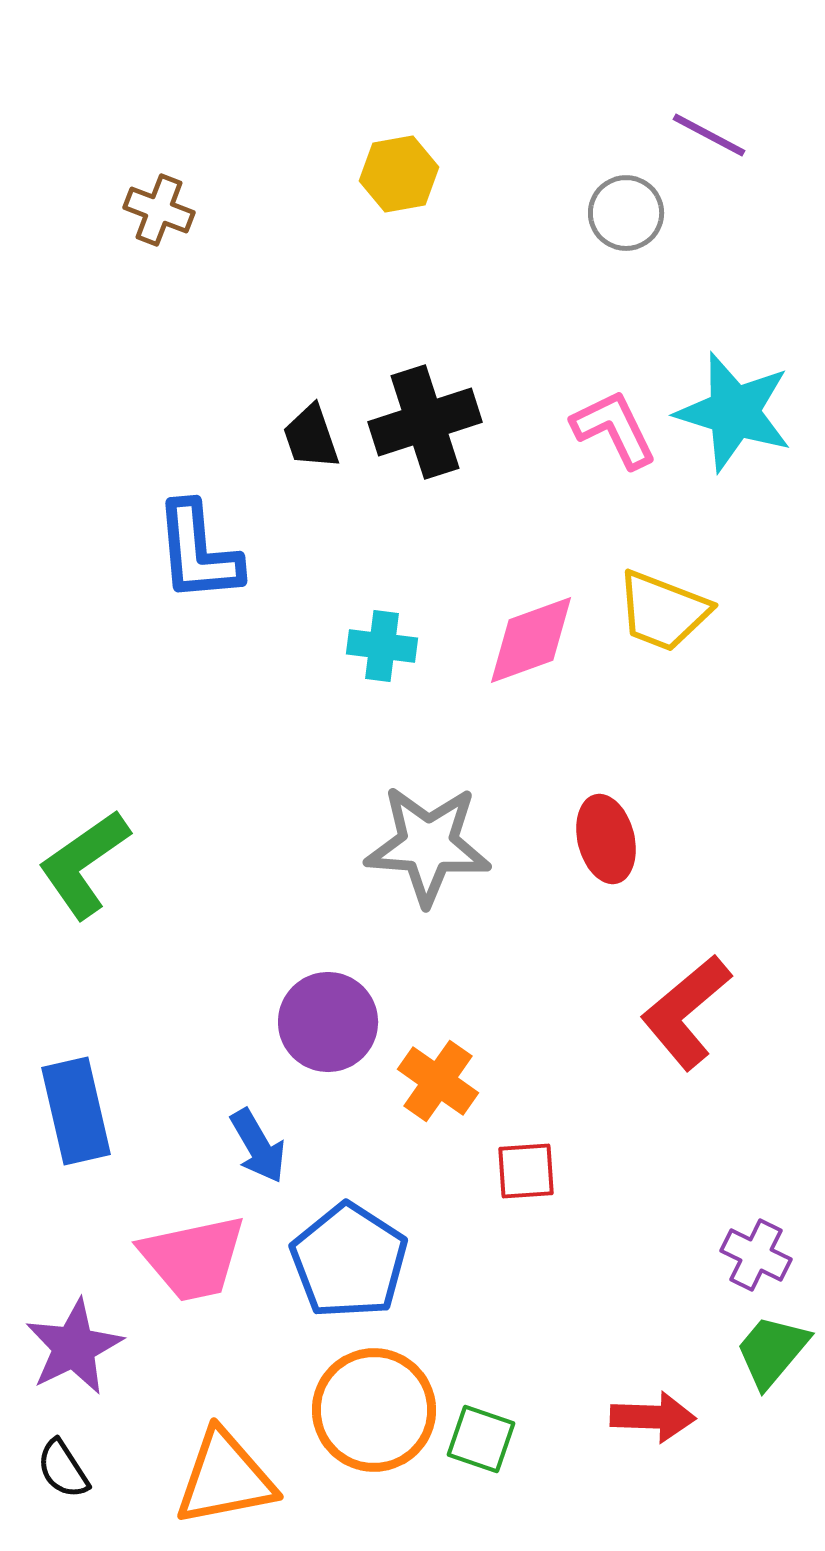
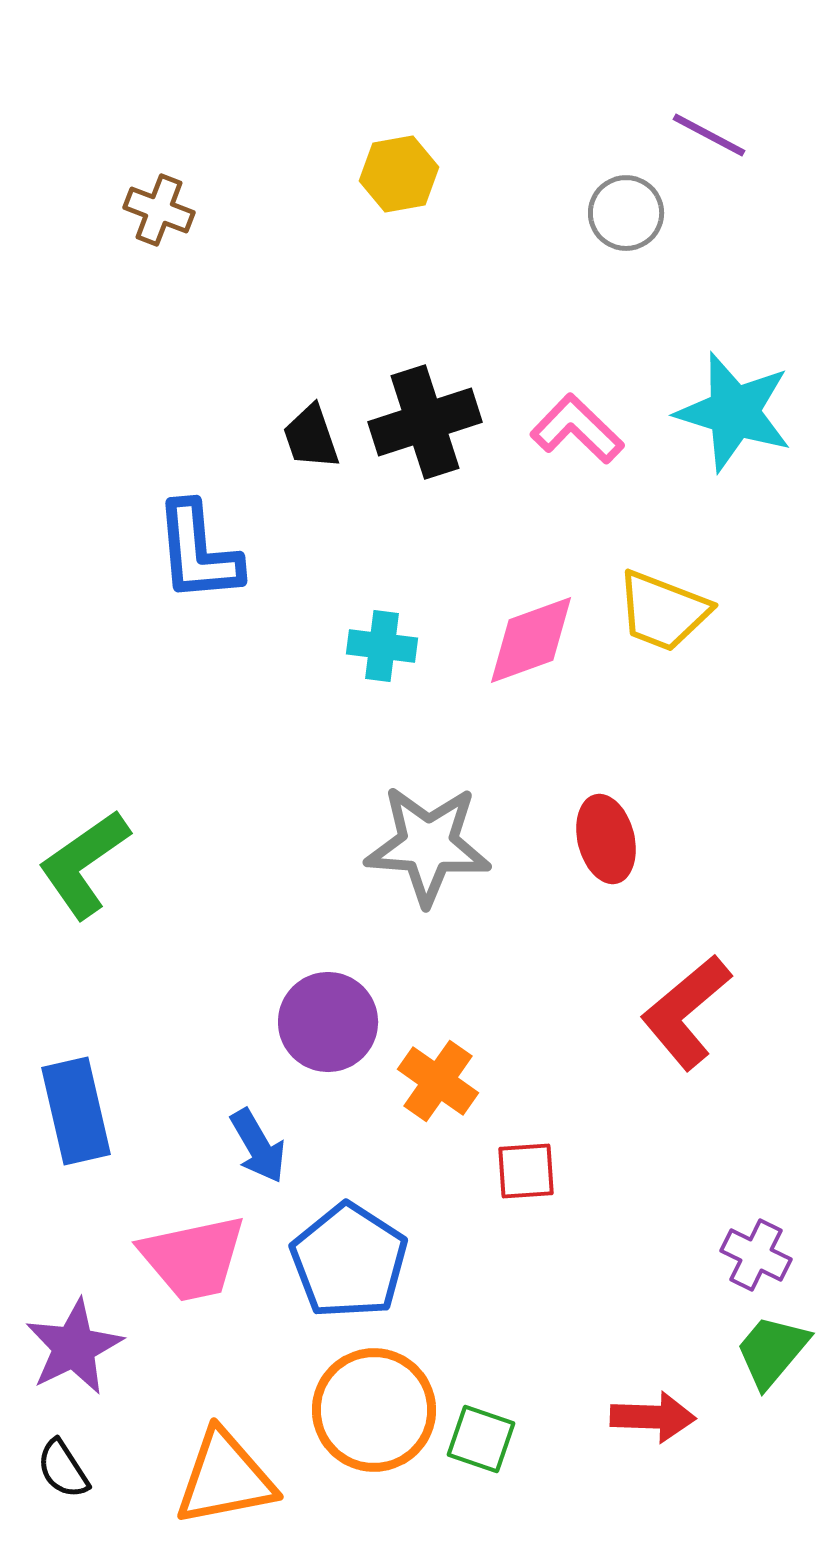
pink L-shape: moved 37 px left; rotated 20 degrees counterclockwise
